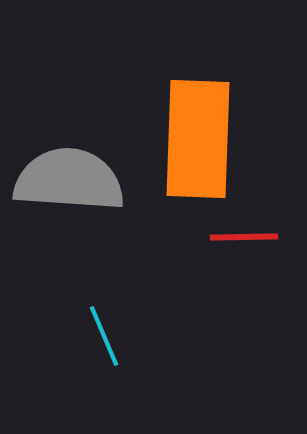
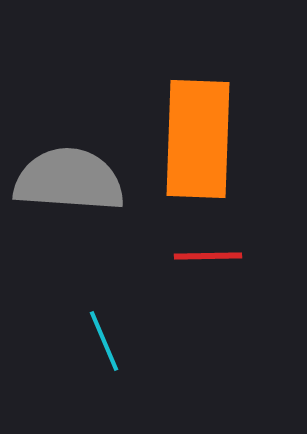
red line: moved 36 px left, 19 px down
cyan line: moved 5 px down
